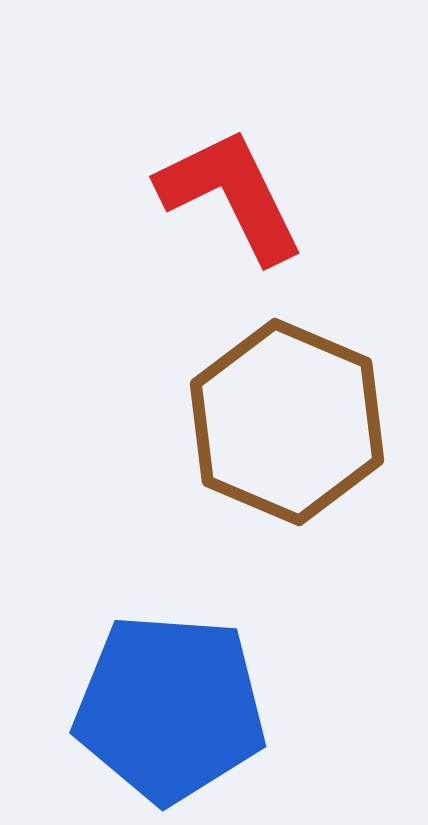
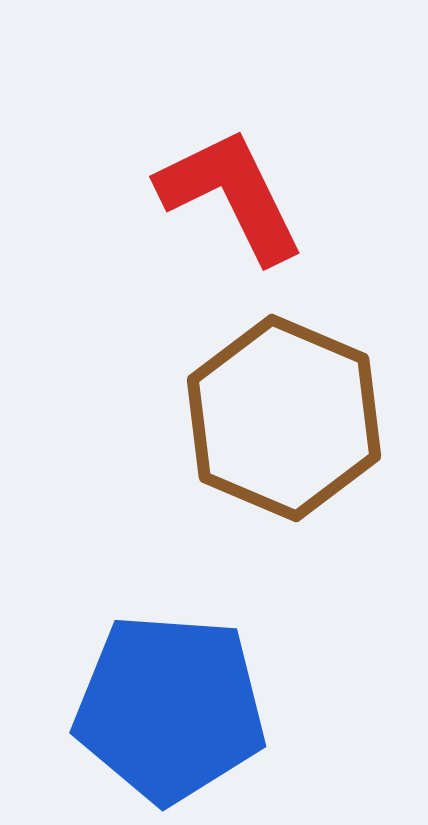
brown hexagon: moved 3 px left, 4 px up
